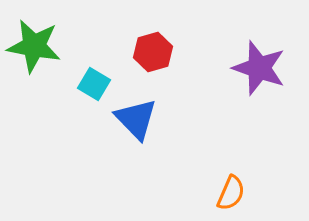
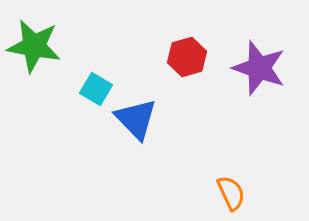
red hexagon: moved 34 px right, 5 px down
cyan square: moved 2 px right, 5 px down
orange semicircle: rotated 48 degrees counterclockwise
